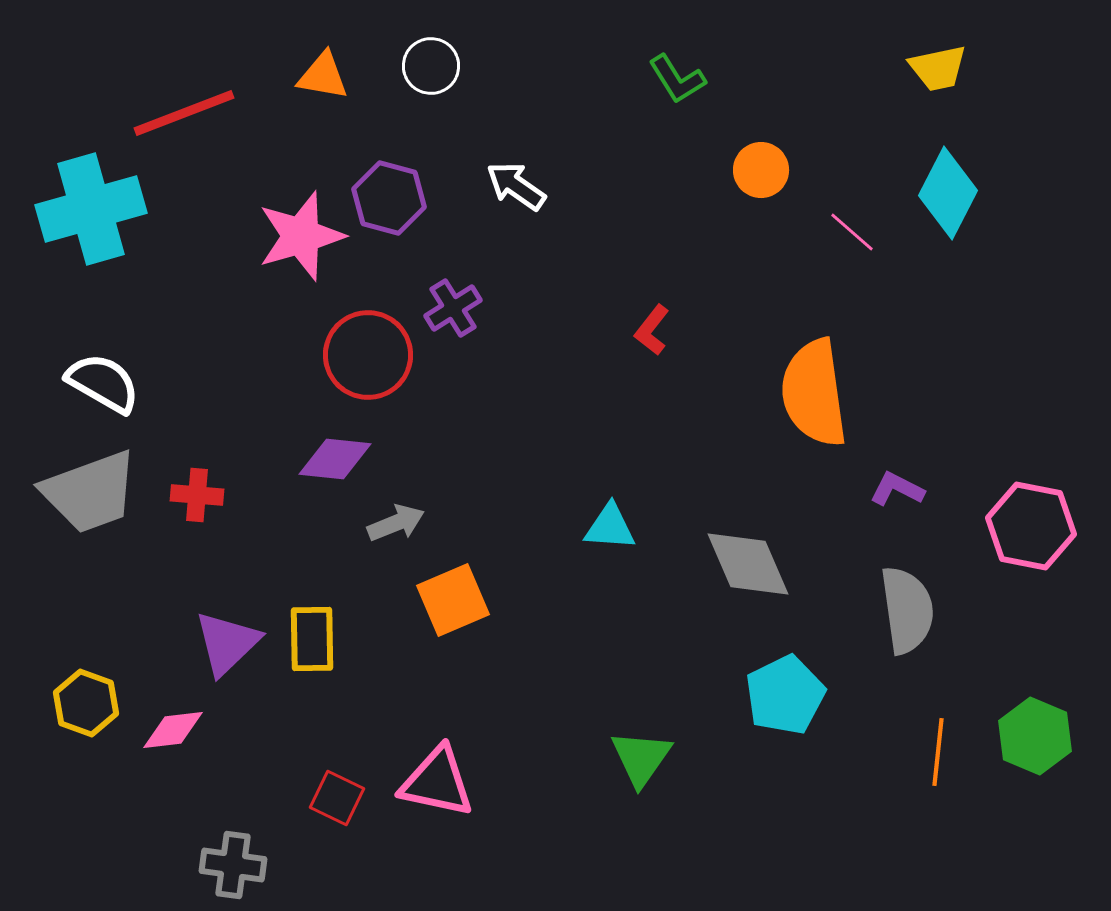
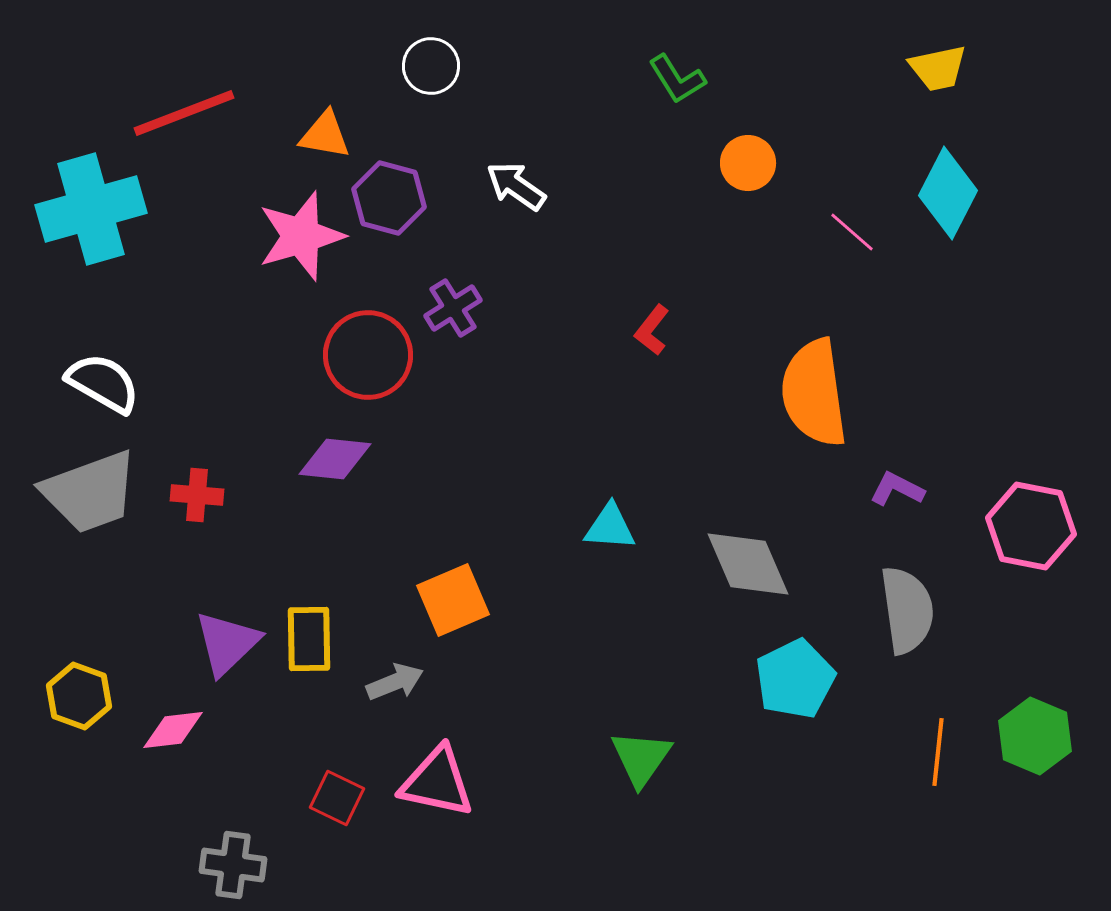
orange triangle: moved 2 px right, 59 px down
orange circle: moved 13 px left, 7 px up
gray arrow: moved 1 px left, 159 px down
yellow rectangle: moved 3 px left
cyan pentagon: moved 10 px right, 16 px up
yellow hexagon: moved 7 px left, 7 px up
